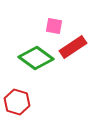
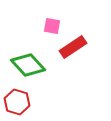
pink square: moved 2 px left
green diamond: moved 8 px left, 7 px down; rotated 12 degrees clockwise
